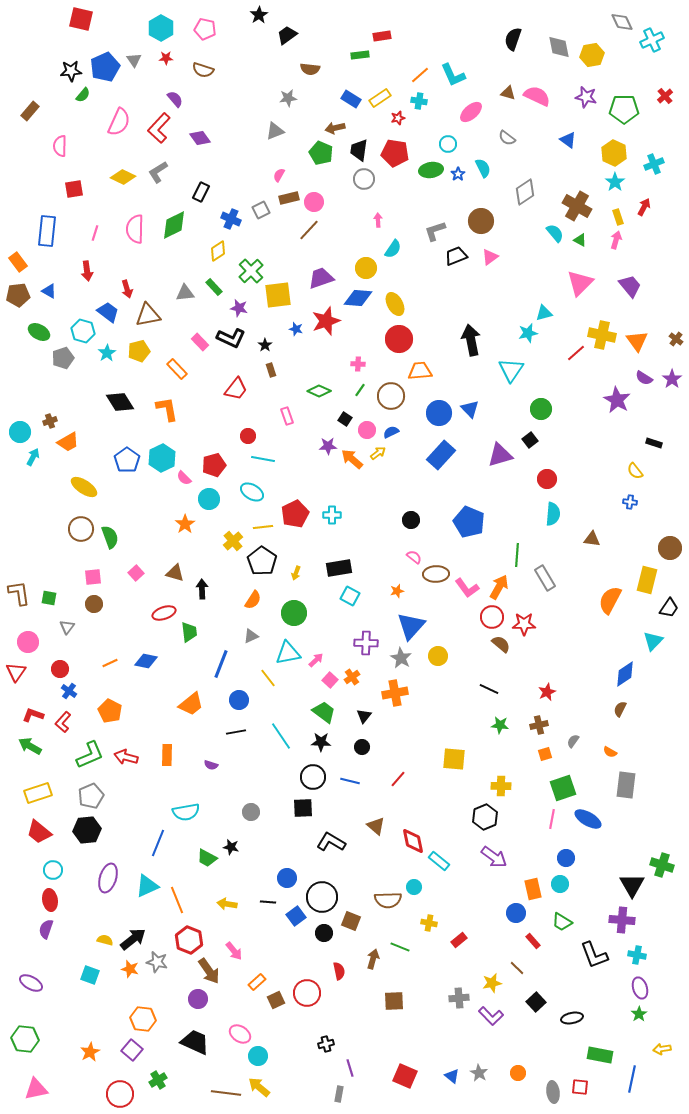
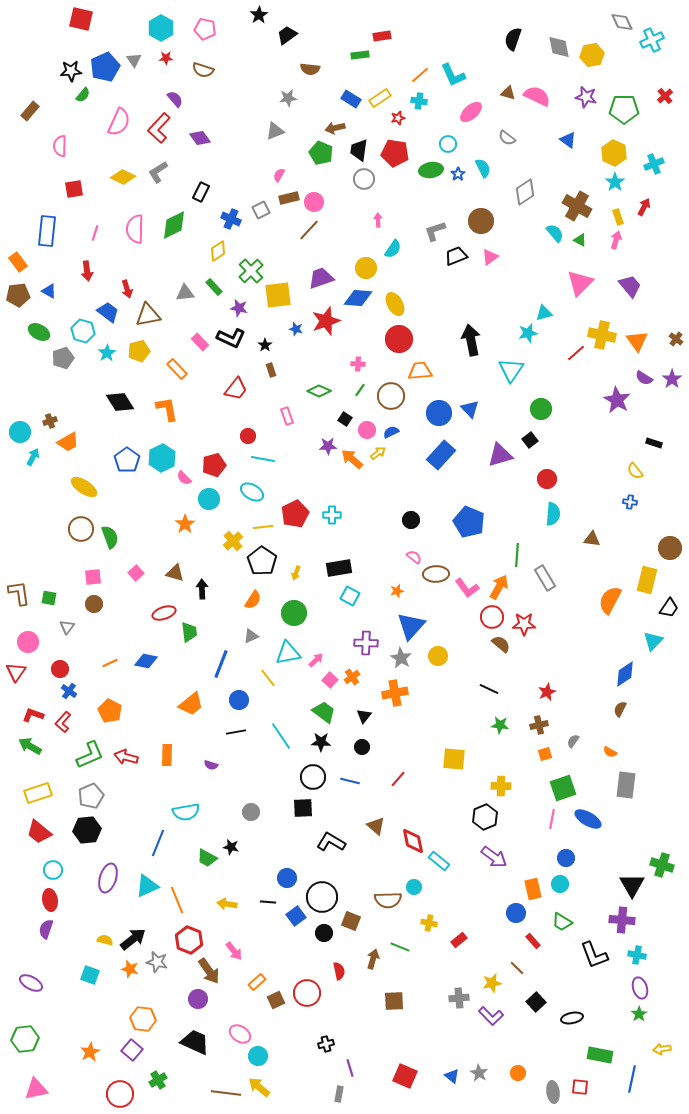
green hexagon at (25, 1039): rotated 12 degrees counterclockwise
